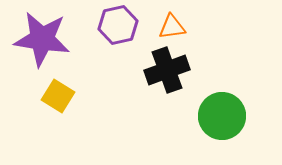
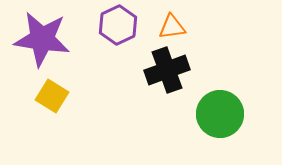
purple hexagon: rotated 12 degrees counterclockwise
yellow square: moved 6 px left
green circle: moved 2 px left, 2 px up
